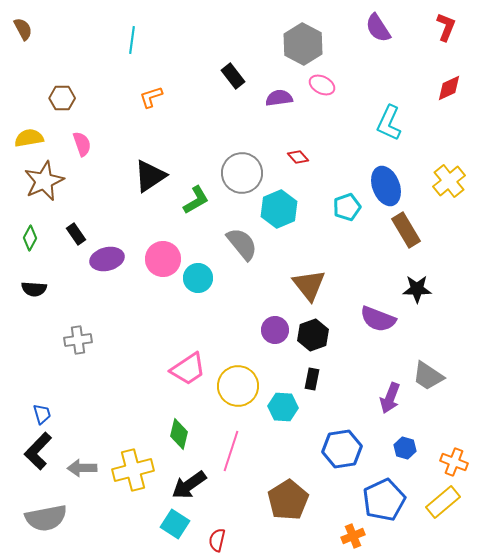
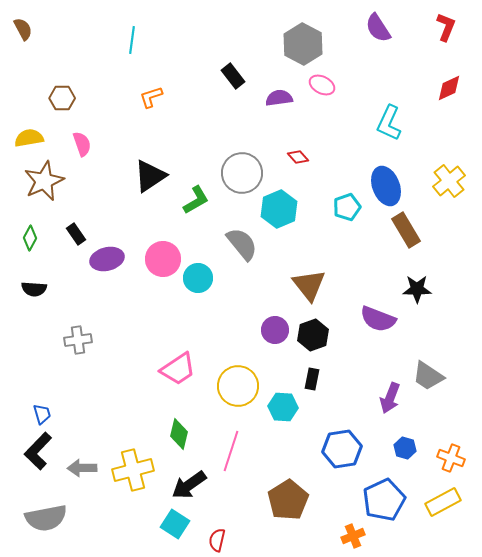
pink trapezoid at (188, 369): moved 10 px left
orange cross at (454, 462): moved 3 px left, 4 px up
yellow rectangle at (443, 502): rotated 12 degrees clockwise
